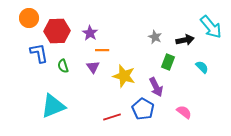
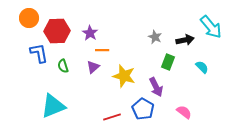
purple triangle: rotated 24 degrees clockwise
